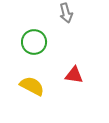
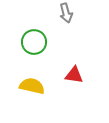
yellow semicircle: rotated 15 degrees counterclockwise
